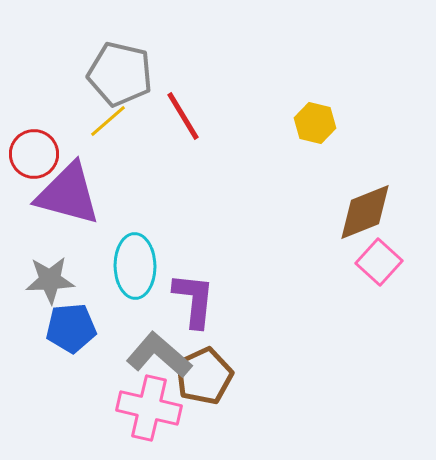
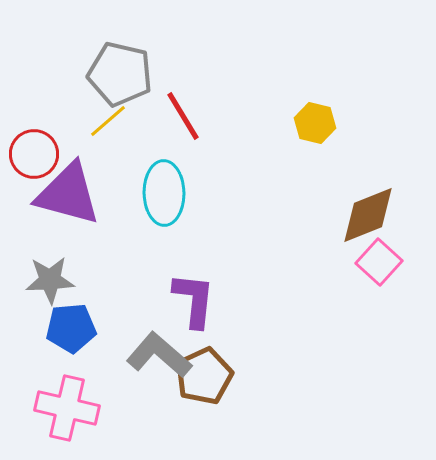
brown diamond: moved 3 px right, 3 px down
cyan ellipse: moved 29 px right, 73 px up
pink cross: moved 82 px left
